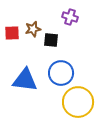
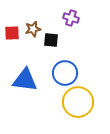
purple cross: moved 1 px right, 1 px down
blue circle: moved 4 px right
